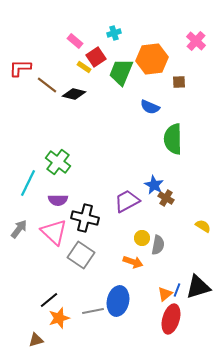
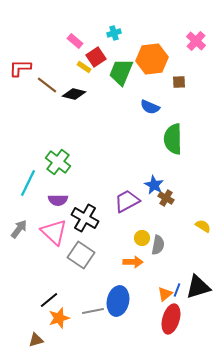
black cross: rotated 16 degrees clockwise
orange arrow: rotated 18 degrees counterclockwise
